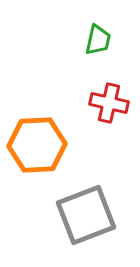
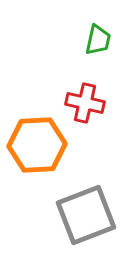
red cross: moved 24 px left
